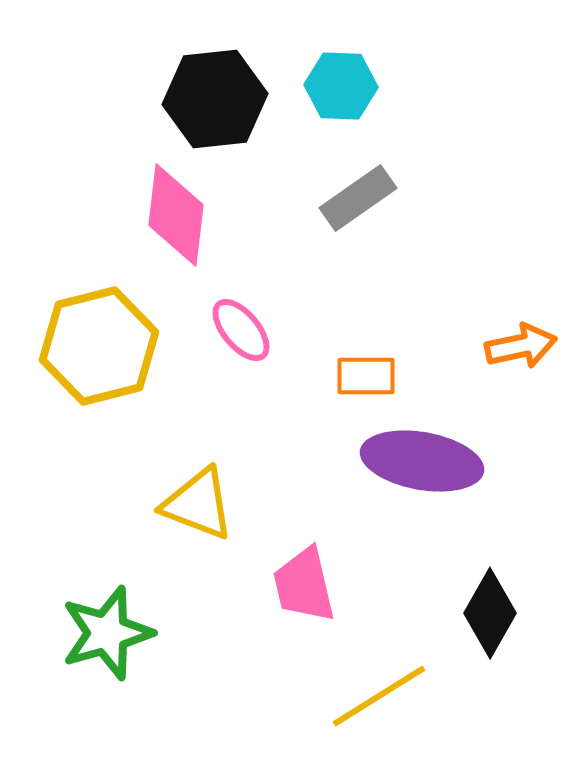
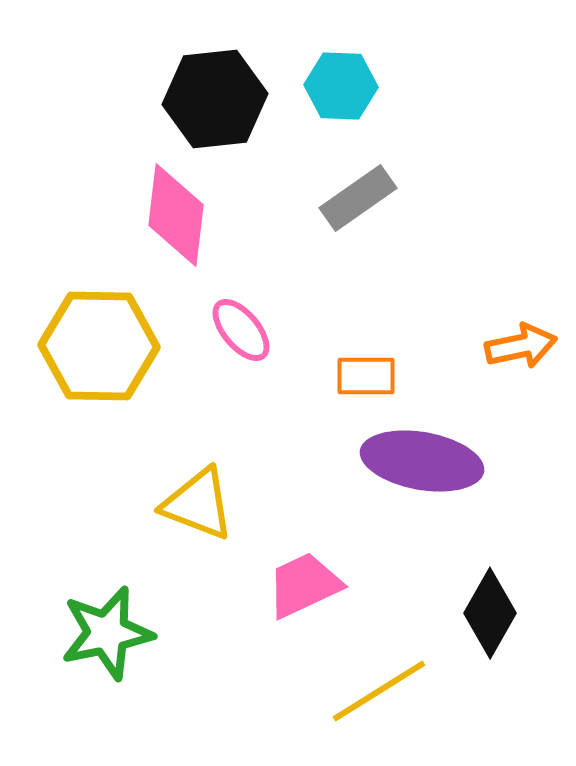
yellow hexagon: rotated 15 degrees clockwise
pink trapezoid: rotated 78 degrees clockwise
green star: rotated 4 degrees clockwise
yellow line: moved 5 px up
